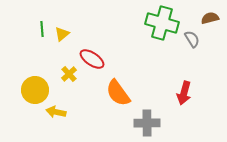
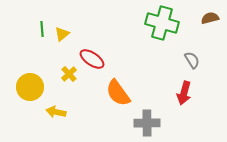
gray semicircle: moved 21 px down
yellow circle: moved 5 px left, 3 px up
